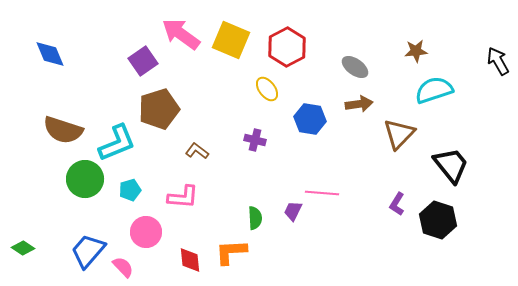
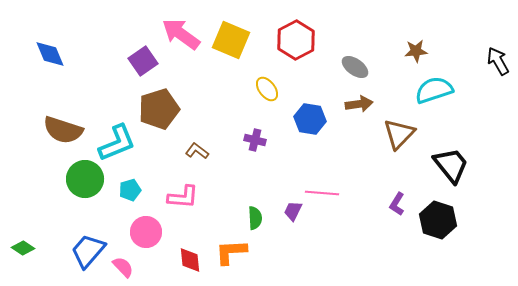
red hexagon: moved 9 px right, 7 px up
